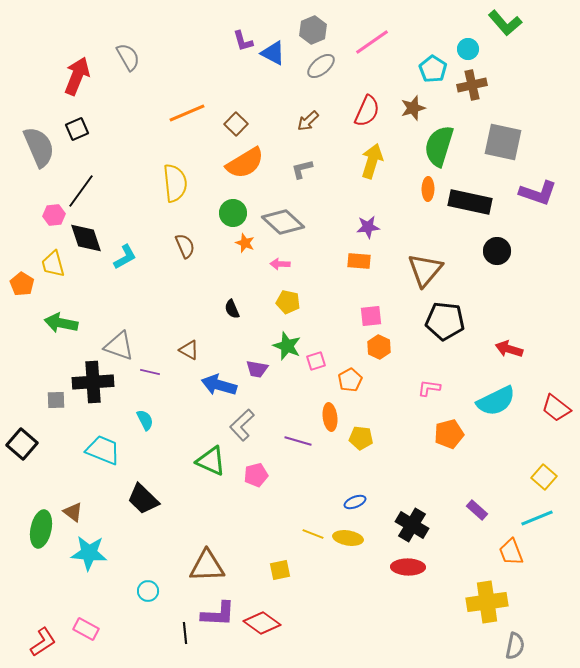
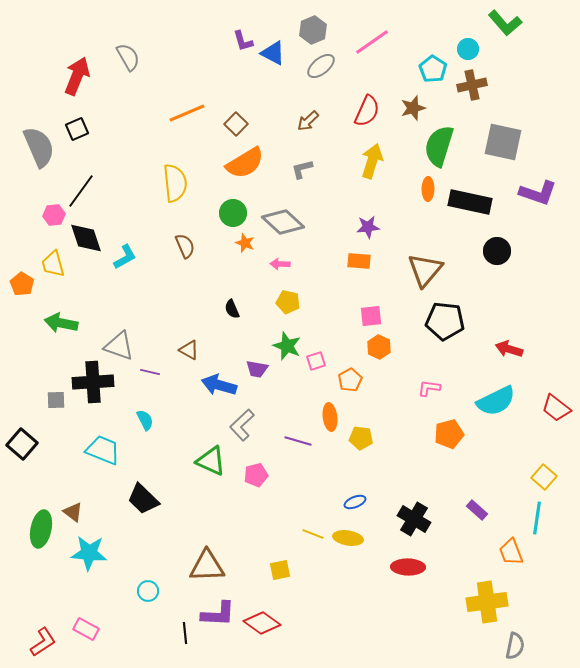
cyan line at (537, 518): rotated 60 degrees counterclockwise
black cross at (412, 525): moved 2 px right, 6 px up
